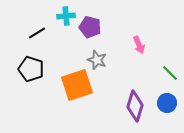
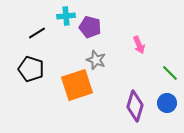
gray star: moved 1 px left
